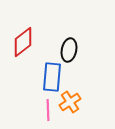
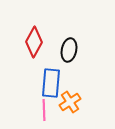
red diamond: moved 11 px right; rotated 24 degrees counterclockwise
blue rectangle: moved 1 px left, 6 px down
pink line: moved 4 px left
